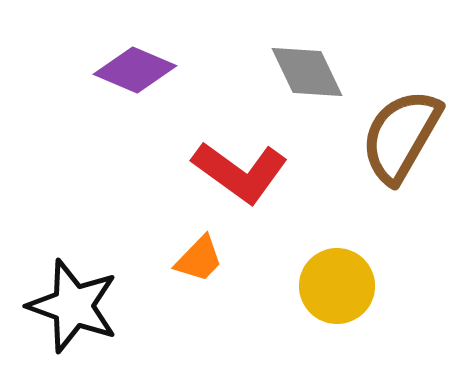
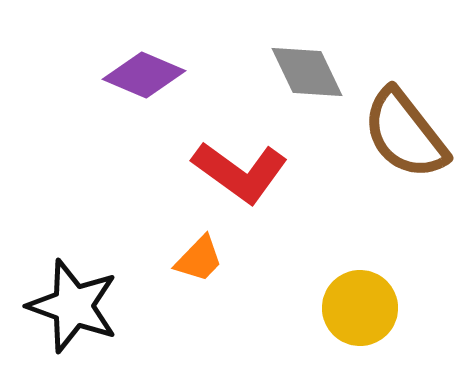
purple diamond: moved 9 px right, 5 px down
brown semicircle: moved 4 px right, 2 px up; rotated 68 degrees counterclockwise
yellow circle: moved 23 px right, 22 px down
